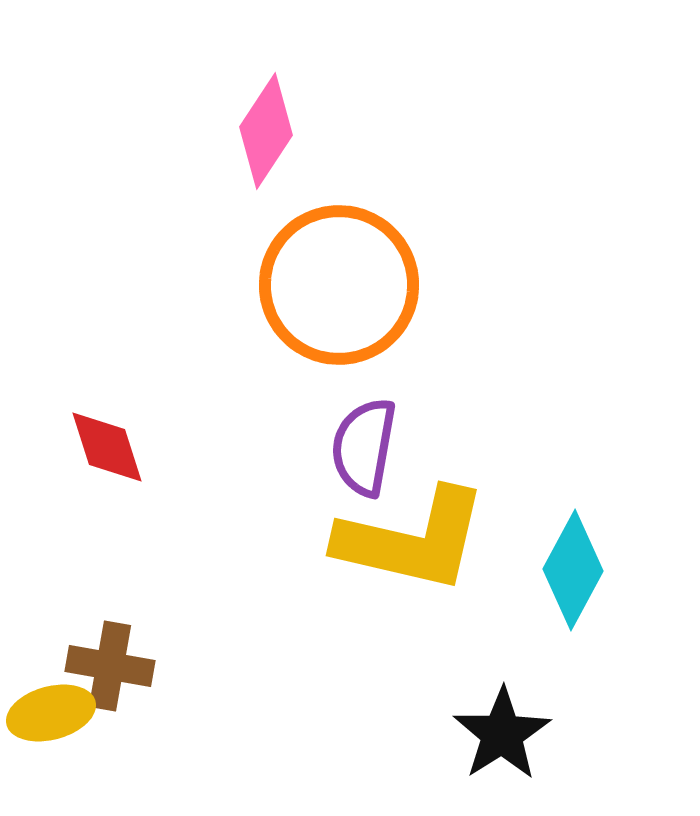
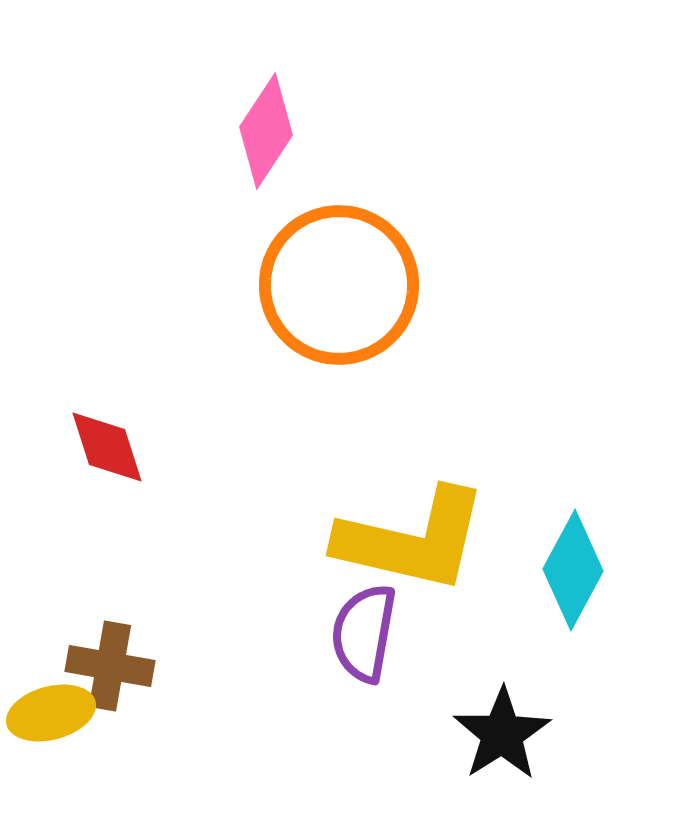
purple semicircle: moved 186 px down
